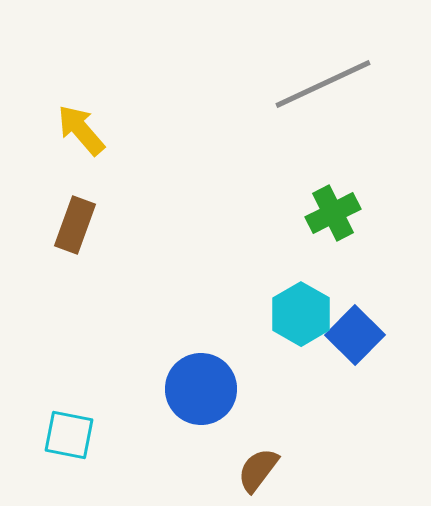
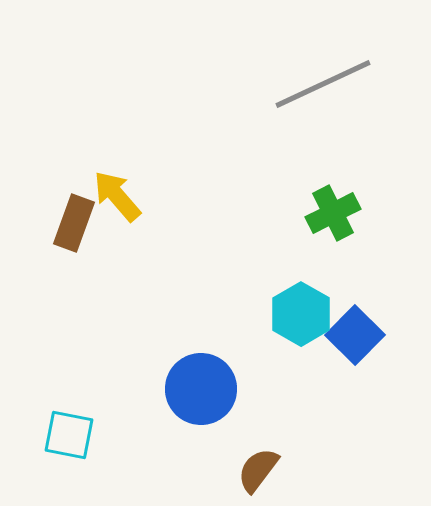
yellow arrow: moved 36 px right, 66 px down
brown rectangle: moved 1 px left, 2 px up
